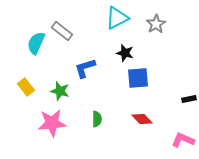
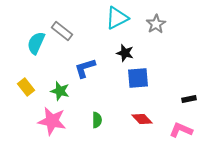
green semicircle: moved 1 px down
pink star: moved 2 px up; rotated 16 degrees clockwise
pink L-shape: moved 2 px left, 10 px up
